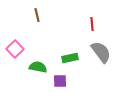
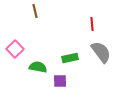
brown line: moved 2 px left, 4 px up
